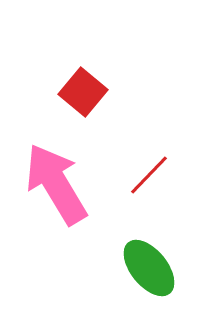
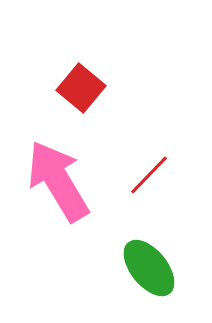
red square: moved 2 px left, 4 px up
pink arrow: moved 2 px right, 3 px up
